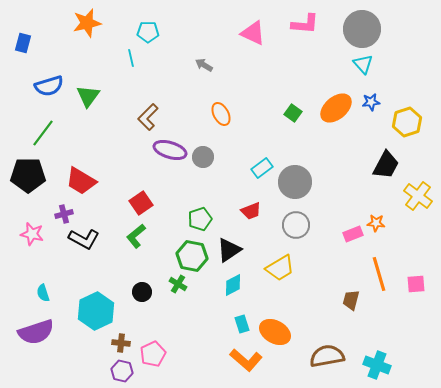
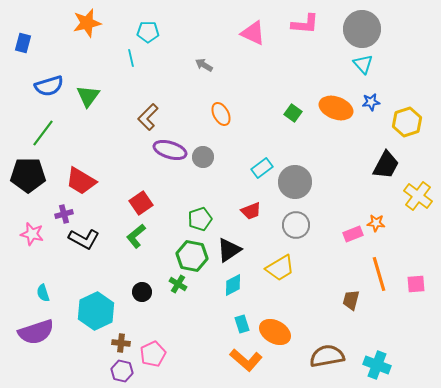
orange ellipse at (336, 108): rotated 60 degrees clockwise
